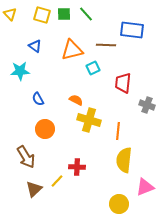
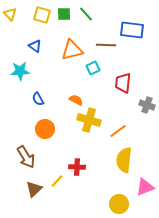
orange line: rotated 48 degrees clockwise
